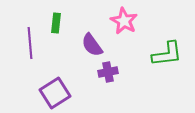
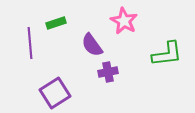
green rectangle: rotated 66 degrees clockwise
